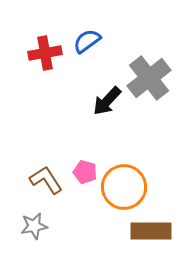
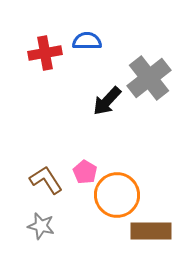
blue semicircle: rotated 36 degrees clockwise
pink pentagon: rotated 15 degrees clockwise
orange circle: moved 7 px left, 8 px down
gray star: moved 7 px right; rotated 24 degrees clockwise
